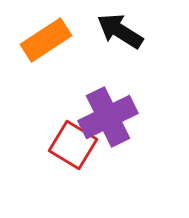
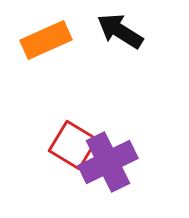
orange rectangle: rotated 9 degrees clockwise
purple cross: moved 45 px down
